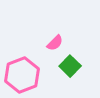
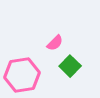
pink hexagon: rotated 12 degrees clockwise
